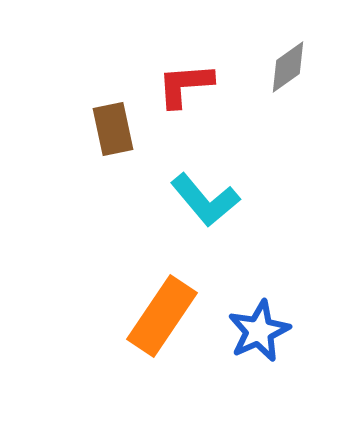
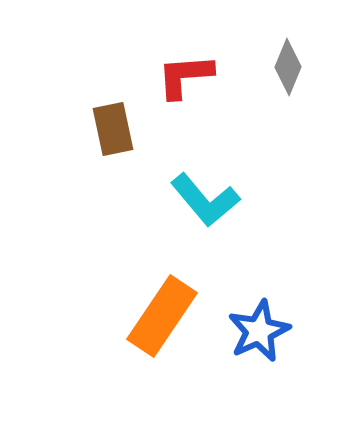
gray diamond: rotated 32 degrees counterclockwise
red L-shape: moved 9 px up
